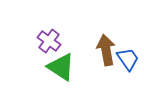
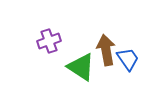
purple cross: rotated 35 degrees clockwise
green triangle: moved 20 px right
